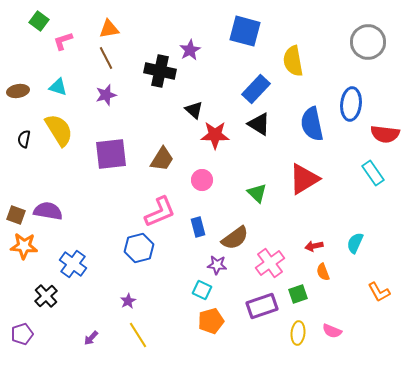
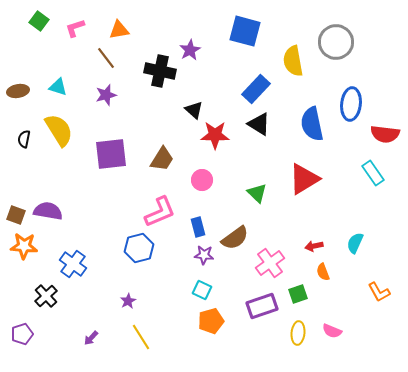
orange triangle at (109, 29): moved 10 px right, 1 px down
pink L-shape at (63, 41): moved 12 px right, 13 px up
gray circle at (368, 42): moved 32 px left
brown line at (106, 58): rotated 10 degrees counterclockwise
purple star at (217, 265): moved 13 px left, 10 px up
yellow line at (138, 335): moved 3 px right, 2 px down
